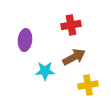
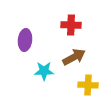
red cross: rotated 12 degrees clockwise
cyan star: moved 1 px left
yellow cross: rotated 12 degrees clockwise
